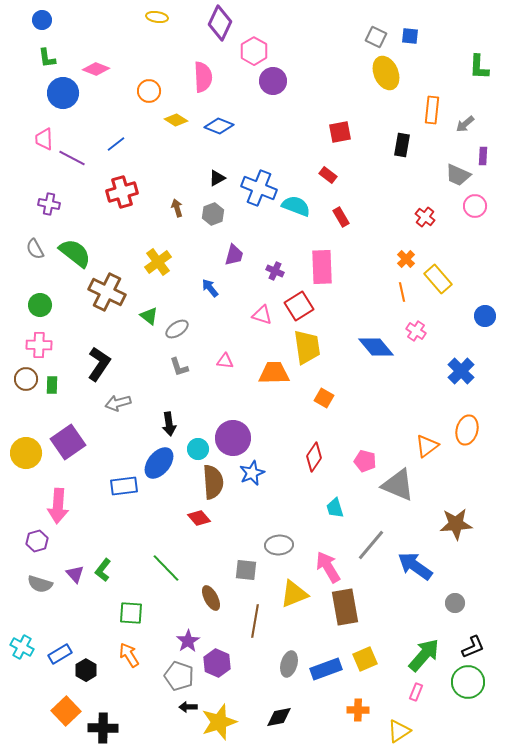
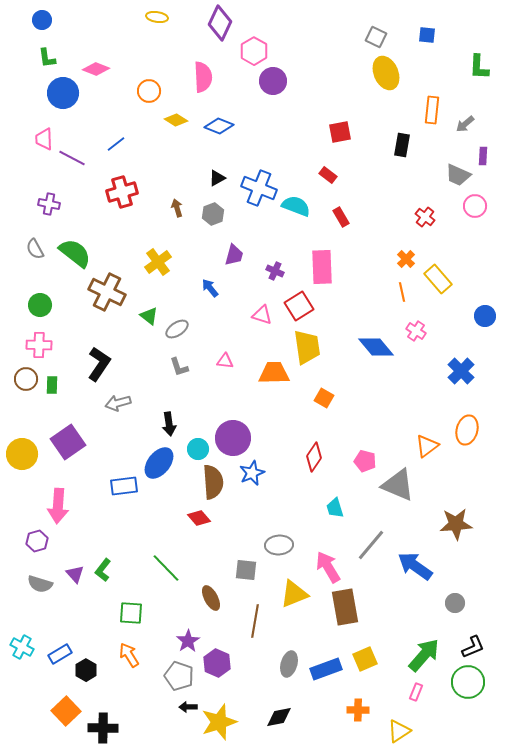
blue square at (410, 36): moved 17 px right, 1 px up
yellow circle at (26, 453): moved 4 px left, 1 px down
